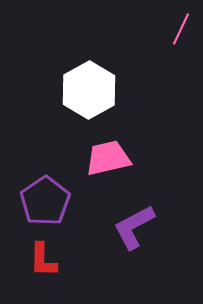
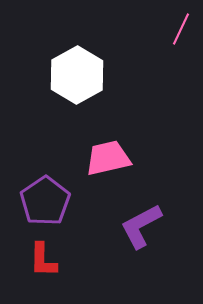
white hexagon: moved 12 px left, 15 px up
purple L-shape: moved 7 px right, 1 px up
